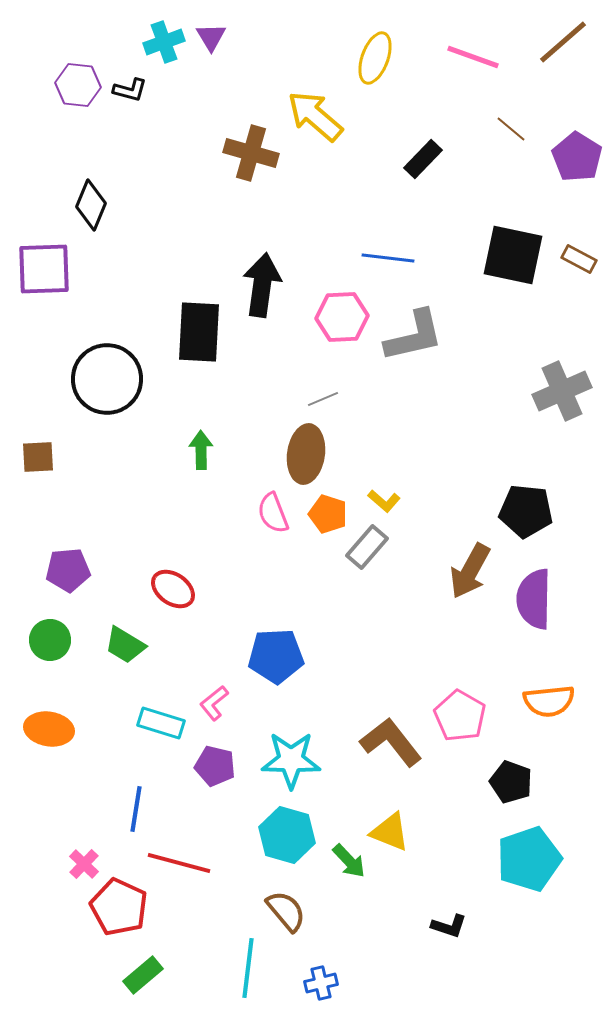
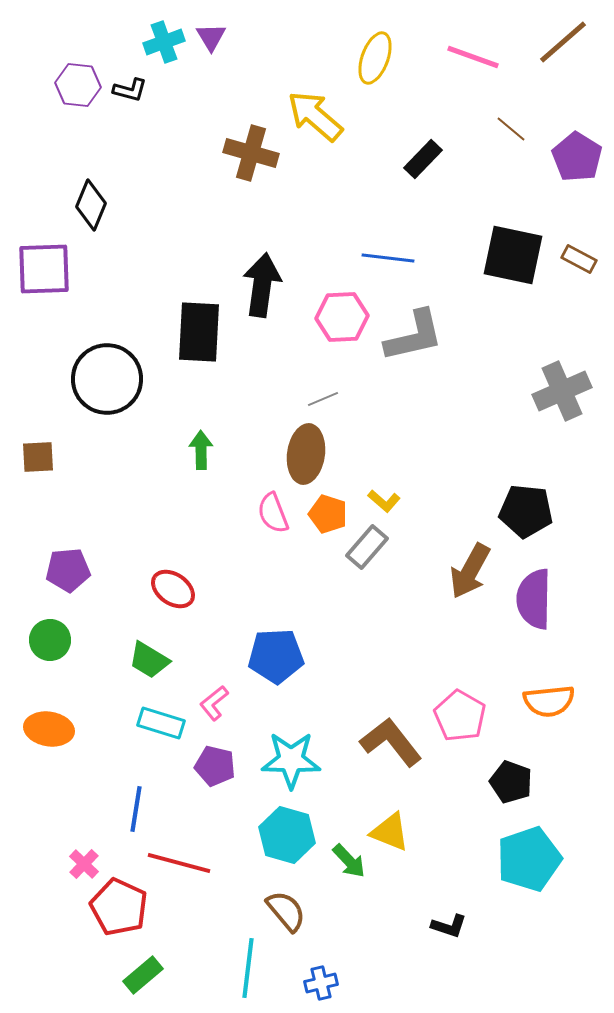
green trapezoid at (125, 645): moved 24 px right, 15 px down
